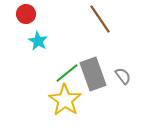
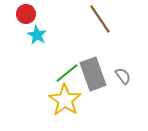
cyan star: moved 1 px left, 6 px up
